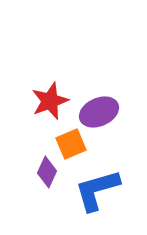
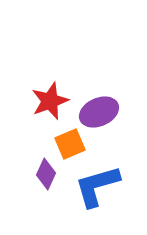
orange square: moved 1 px left
purple diamond: moved 1 px left, 2 px down
blue L-shape: moved 4 px up
